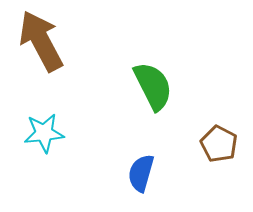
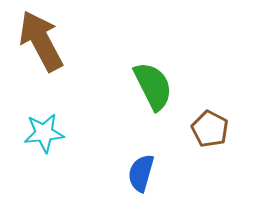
brown pentagon: moved 9 px left, 15 px up
